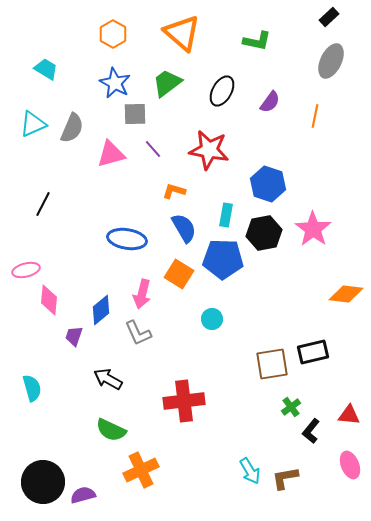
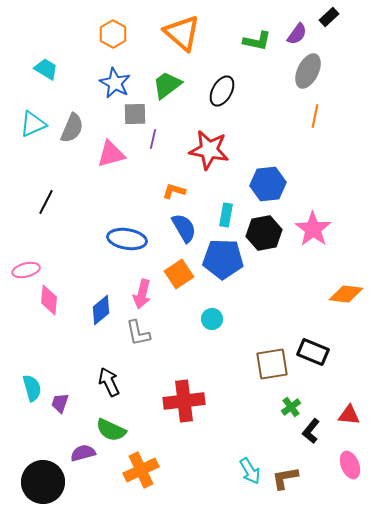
gray ellipse at (331, 61): moved 23 px left, 10 px down
green trapezoid at (167, 83): moved 2 px down
purple semicircle at (270, 102): moved 27 px right, 68 px up
purple line at (153, 149): moved 10 px up; rotated 54 degrees clockwise
blue hexagon at (268, 184): rotated 24 degrees counterclockwise
black line at (43, 204): moved 3 px right, 2 px up
orange square at (179, 274): rotated 24 degrees clockwise
gray L-shape at (138, 333): rotated 12 degrees clockwise
purple trapezoid at (74, 336): moved 14 px left, 67 px down
black rectangle at (313, 352): rotated 36 degrees clockwise
black arrow at (108, 379): moved 1 px right, 3 px down; rotated 36 degrees clockwise
purple semicircle at (83, 495): moved 42 px up
